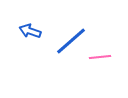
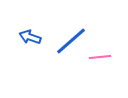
blue arrow: moved 6 px down
